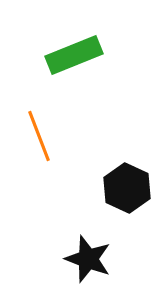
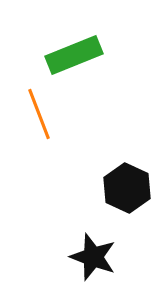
orange line: moved 22 px up
black star: moved 5 px right, 2 px up
